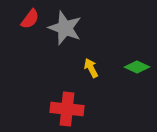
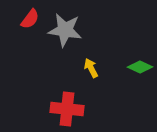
gray star: moved 2 px down; rotated 12 degrees counterclockwise
green diamond: moved 3 px right
